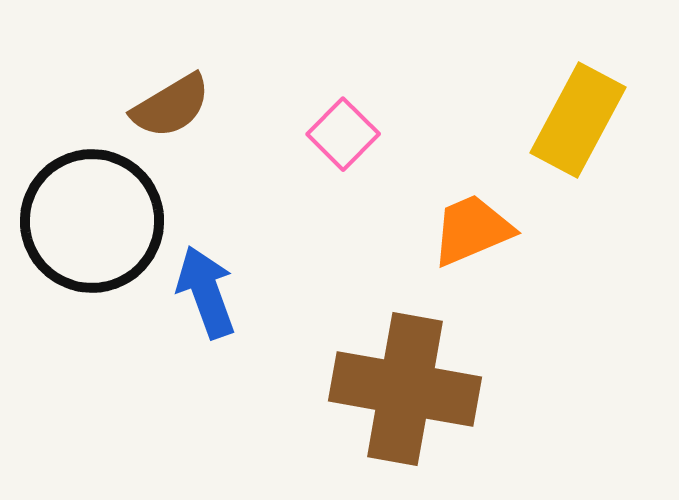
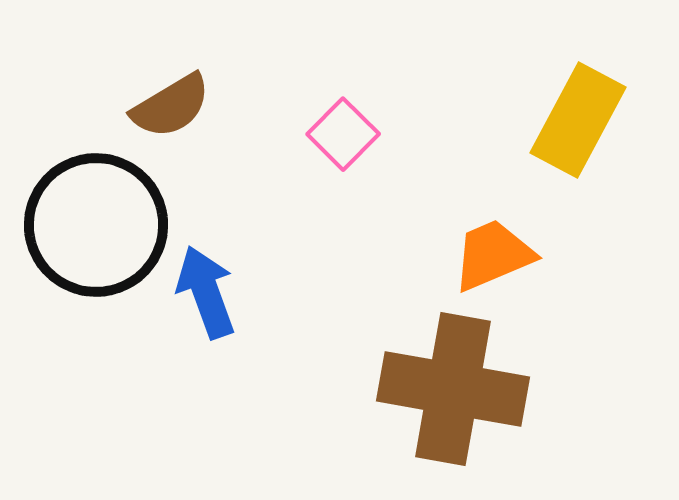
black circle: moved 4 px right, 4 px down
orange trapezoid: moved 21 px right, 25 px down
brown cross: moved 48 px right
